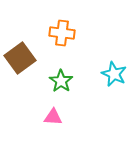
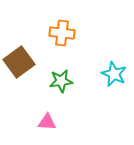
brown square: moved 1 px left, 4 px down
green star: rotated 30 degrees clockwise
pink triangle: moved 6 px left, 5 px down
